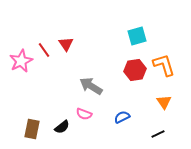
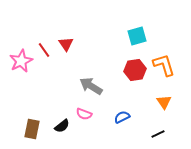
black semicircle: moved 1 px up
